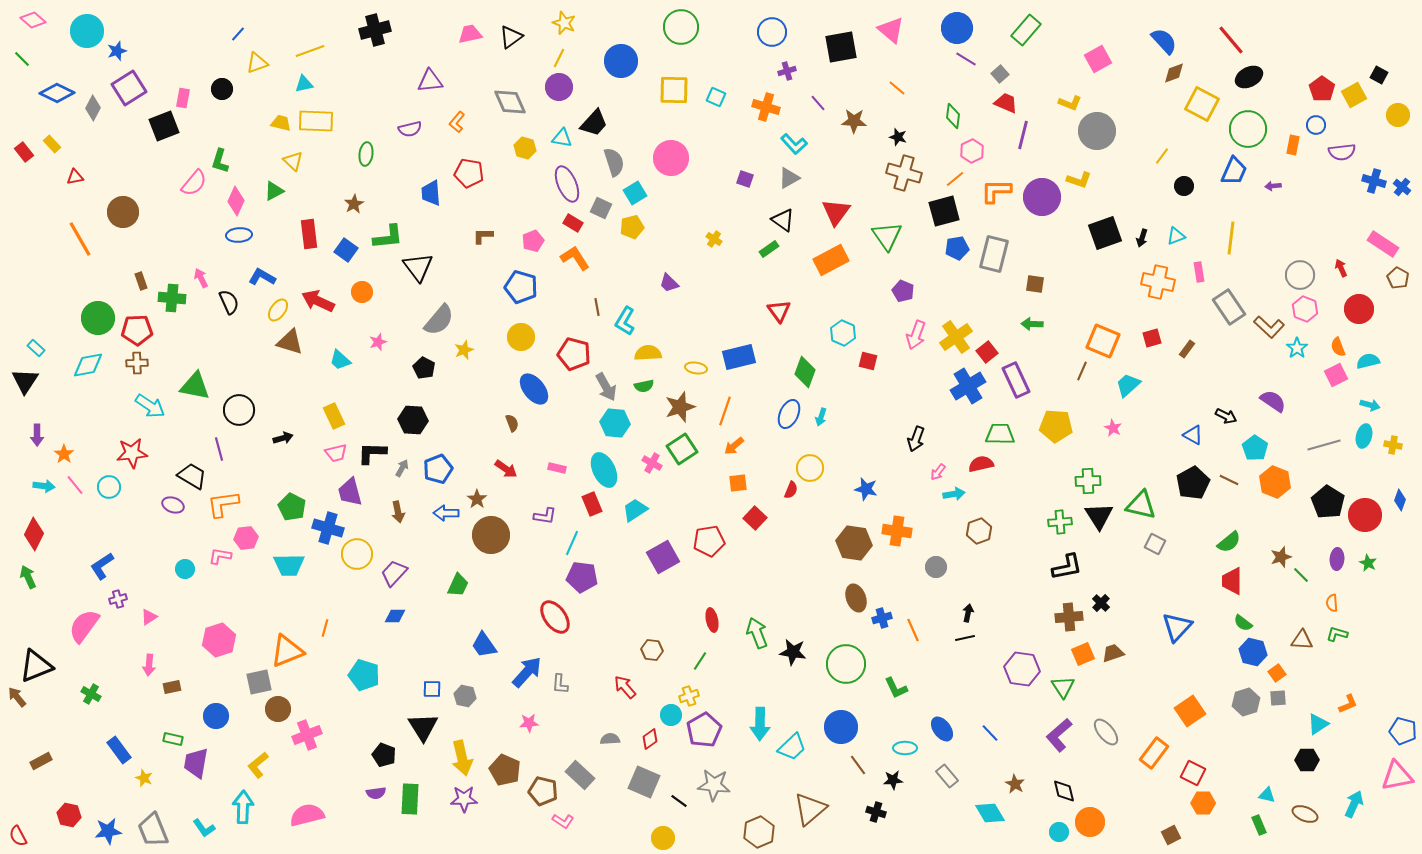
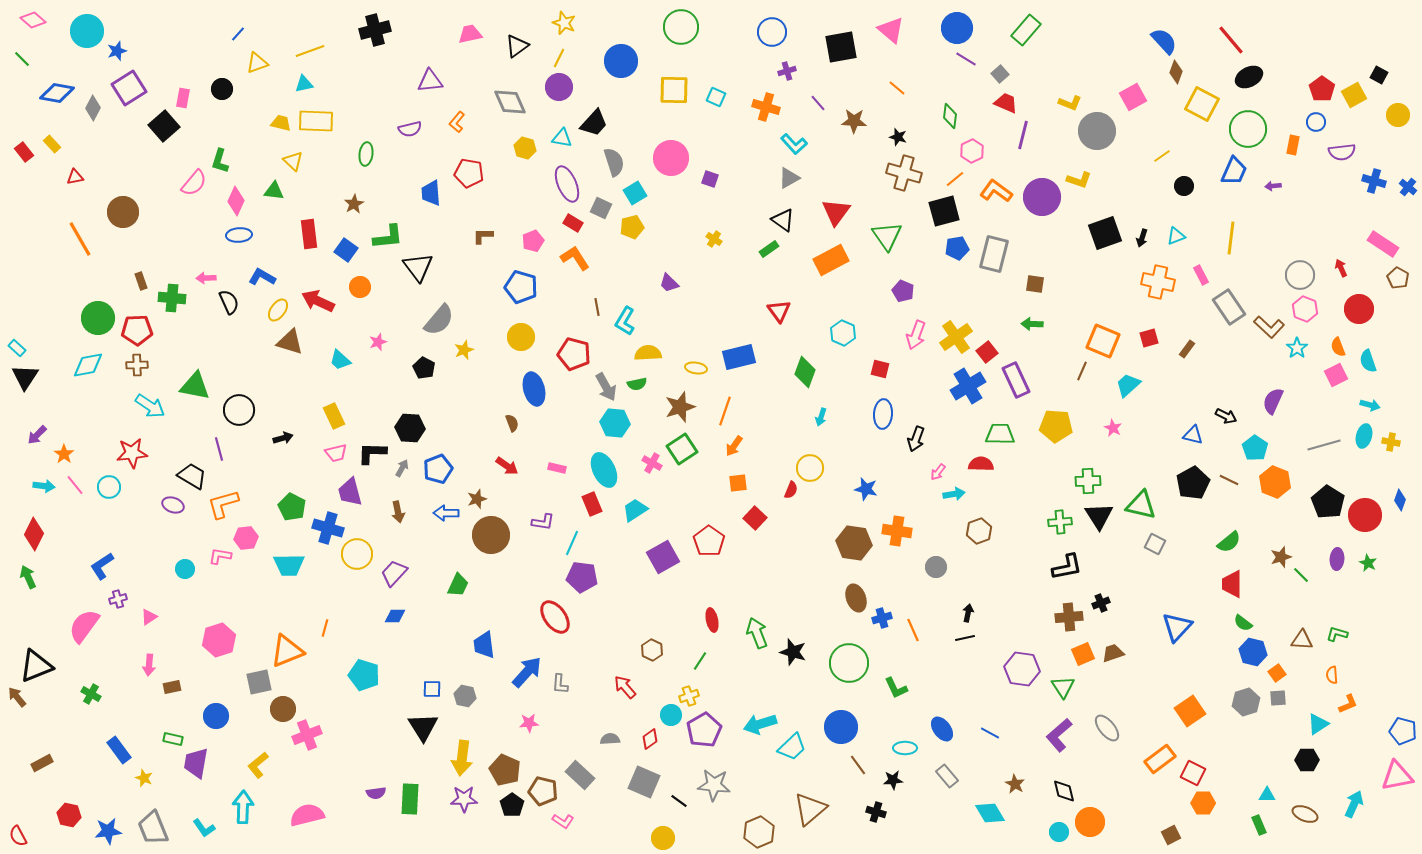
black triangle at (511, 37): moved 6 px right, 9 px down
pink square at (1098, 59): moved 35 px right, 38 px down
brown diamond at (1174, 73): moved 2 px right, 1 px up; rotated 50 degrees counterclockwise
blue diamond at (57, 93): rotated 16 degrees counterclockwise
green diamond at (953, 116): moved 3 px left
blue circle at (1316, 125): moved 3 px up
black square at (164, 126): rotated 20 degrees counterclockwise
yellow line at (1162, 156): rotated 18 degrees clockwise
purple square at (745, 179): moved 35 px left
blue cross at (1402, 187): moved 6 px right
green triangle at (274, 191): rotated 35 degrees clockwise
orange L-shape at (996, 191): rotated 36 degrees clockwise
pink rectangle at (1199, 272): moved 2 px right, 3 px down; rotated 18 degrees counterclockwise
pink arrow at (201, 278): moved 5 px right; rotated 66 degrees counterclockwise
orange circle at (362, 292): moved 2 px left, 5 px up
red square at (1152, 338): moved 3 px left
cyan rectangle at (36, 348): moved 19 px left
red square at (868, 361): moved 12 px right, 8 px down
cyan semicircle at (1368, 361): rotated 95 degrees counterclockwise
brown cross at (137, 363): moved 2 px down
black triangle at (25, 381): moved 4 px up
green semicircle at (644, 386): moved 7 px left, 2 px up
blue ellipse at (534, 389): rotated 24 degrees clockwise
purple semicircle at (1273, 401): rotated 100 degrees counterclockwise
blue ellipse at (789, 414): moved 94 px right; rotated 20 degrees counterclockwise
black hexagon at (413, 420): moved 3 px left, 8 px down
purple arrow at (37, 435): rotated 45 degrees clockwise
blue triangle at (1193, 435): rotated 15 degrees counterclockwise
yellow cross at (1393, 445): moved 2 px left, 3 px up
orange arrow at (734, 446): rotated 15 degrees counterclockwise
red semicircle at (981, 464): rotated 15 degrees clockwise
red arrow at (506, 469): moved 1 px right, 3 px up
brown star at (477, 499): rotated 18 degrees clockwise
orange L-shape at (223, 504): rotated 8 degrees counterclockwise
purple L-shape at (545, 516): moved 2 px left, 6 px down
red pentagon at (709, 541): rotated 28 degrees counterclockwise
red trapezoid at (1232, 581): moved 3 px down
black cross at (1101, 603): rotated 24 degrees clockwise
orange semicircle at (1332, 603): moved 72 px down
blue trapezoid at (484, 645): rotated 28 degrees clockwise
brown hexagon at (652, 650): rotated 20 degrees clockwise
black star at (793, 652): rotated 8 degrees clockwise
green circle at (846, 664): moved 3 px right, 1 px up
brown circle at (278, 709): moved 5 px right
cyan arrow at (760, 724): rotated 72 degrees clockwise
gray ellipse at (1106, 732): moved 1 px right, 4 px up
blue line at (990, 733): rotated 18 degrees counterclockwise
orange rectangle at (1154, 753): moved 6 px right, 6 px down; rotated 16 degrees clockwise
black pentagon at (384, 755): moved 128 px right, 50 px down; rotated 15 degrees clockwise
yellow arrow at (462, 758): rotated 20 degrees clockwise
brown rectangle at (41, 761): moved 1 px right, 2 px down
cyan triangle at (1267, 795): rotated 12 degrees counterclockwise
gray trapezoid at (153, 830): moved 2 px up
